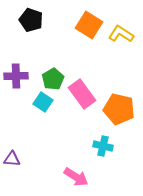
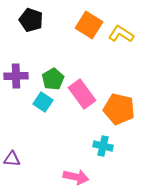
pink arrow: rotated 20 degrees counterclockwise
